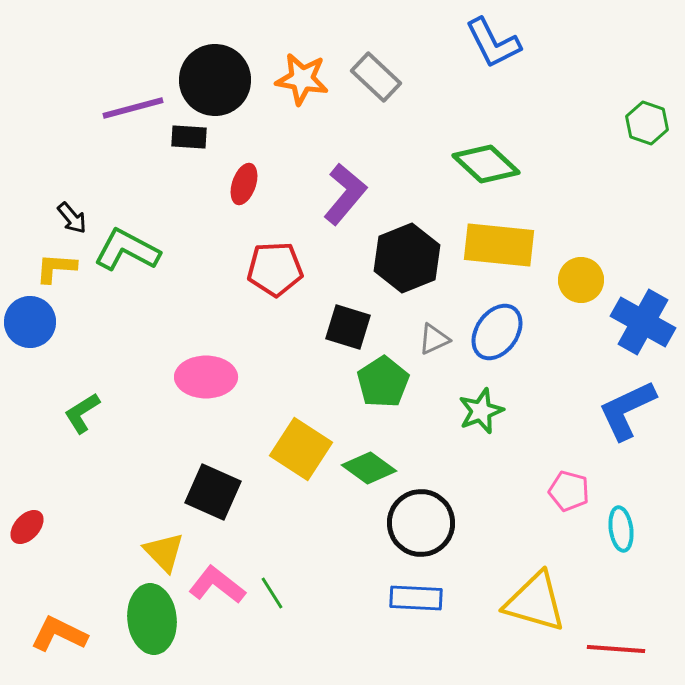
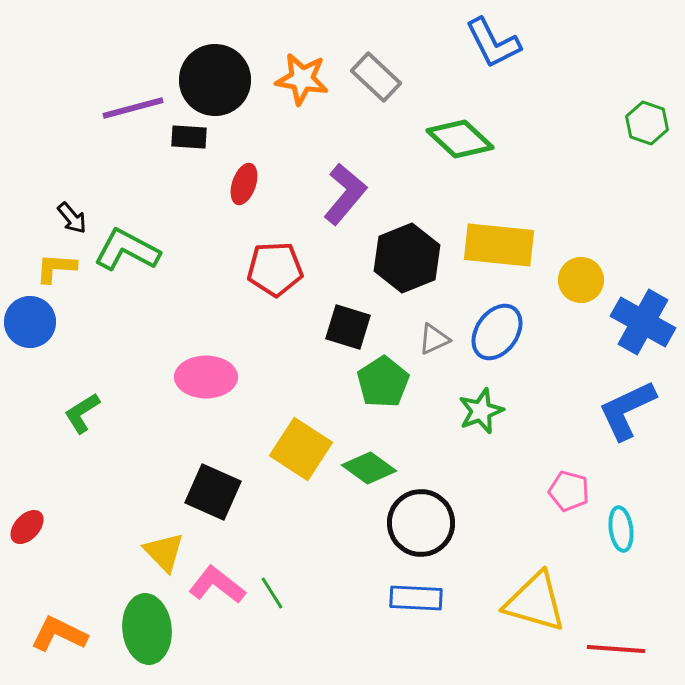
green diamond at (486, 164): moved 26 px left, 25 px up
green ellipse at (152, 619): moved 5 px left, 10 px down
